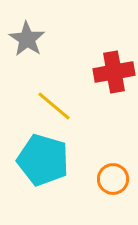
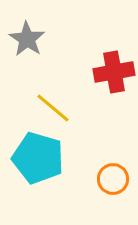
yellow line: moved 1 px left, 2 px down
cyan pentagon: moved 5 px left, 2 px up
